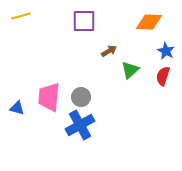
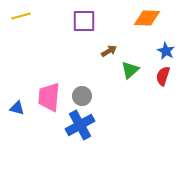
orange diamond: moved 2 px left, 4 px up
gray circle: moved 1 px right, 1 px up
